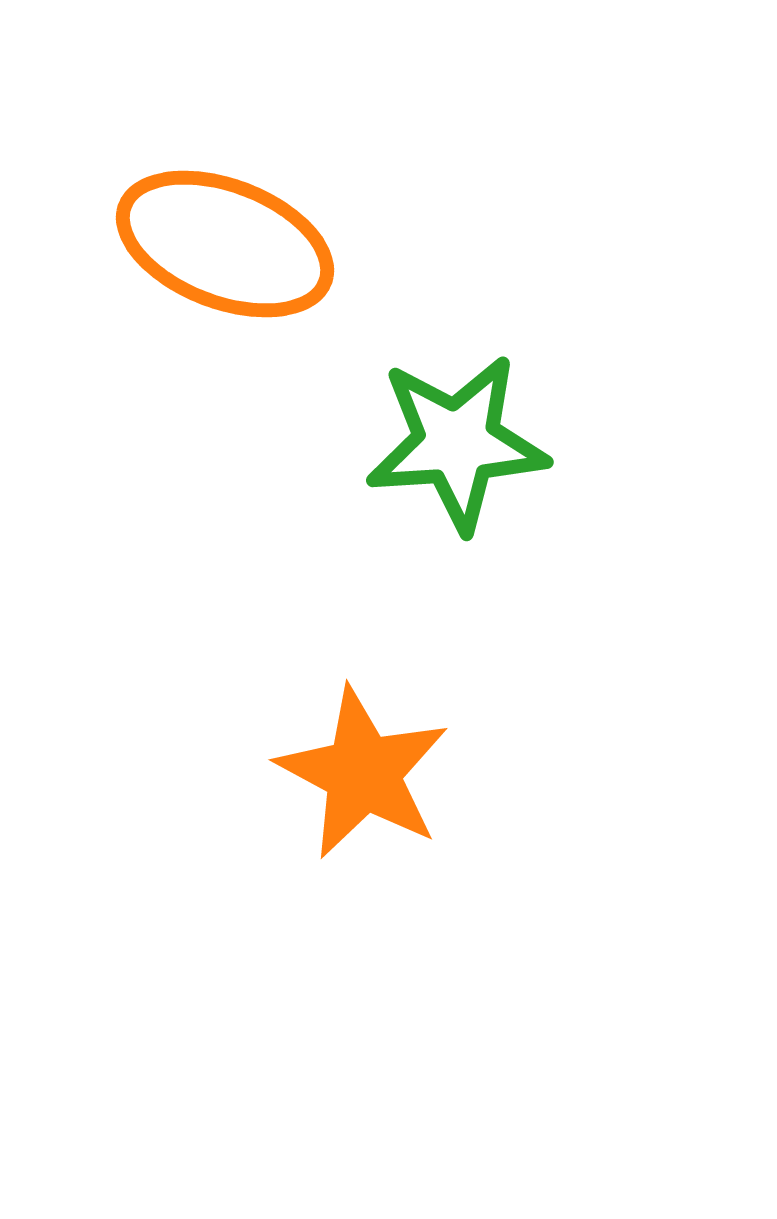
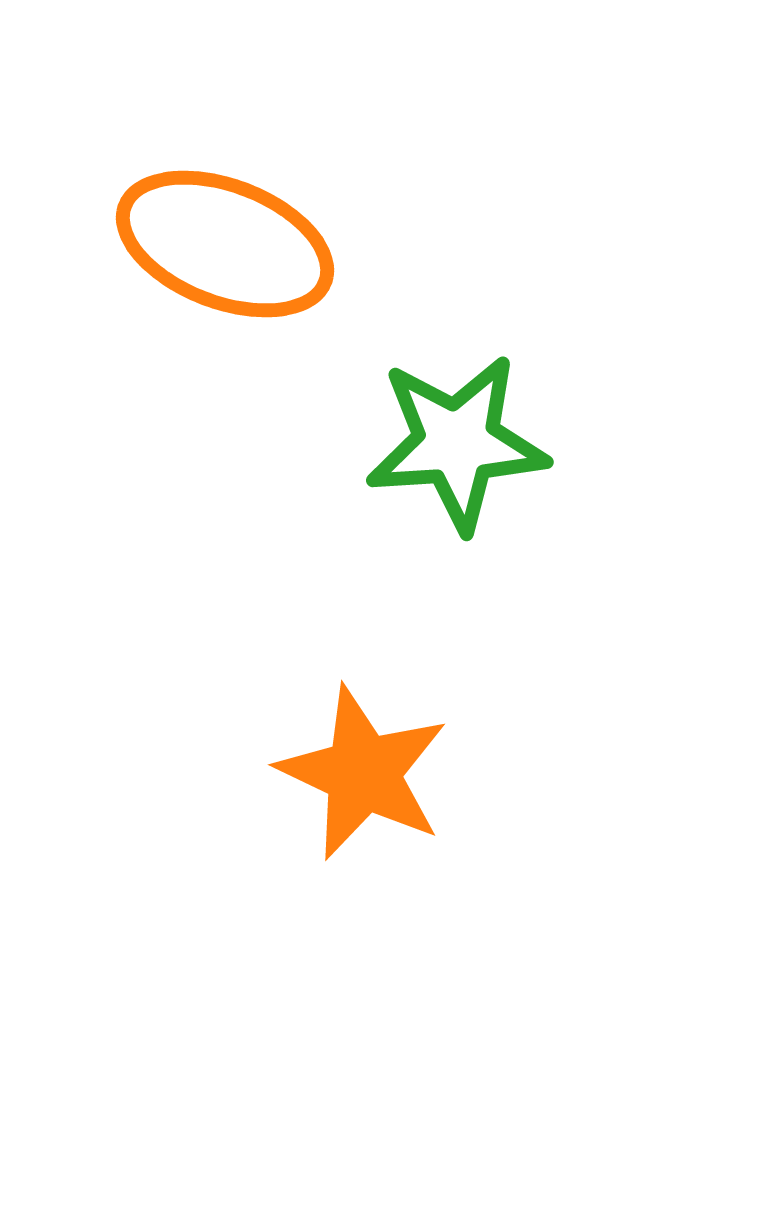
orange star: rotated 3 degrees counterclockwise
